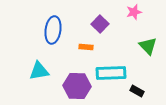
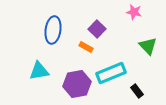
pink star: rotated 28 degrees clockwise
purple square: moved 3 px left, 5 px down
orange rectangle: rotated 24 degrees clockwise
cyan rectangle: rotated 20 degrees counterclockwise
purple hexagon: moved 2 px up; rotated 12 degrees counterclockwise
black rectangle: rotated 24 degrees clockwise
